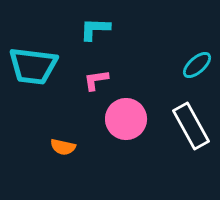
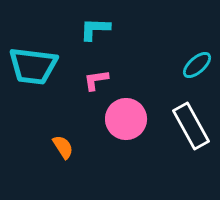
orange semicircle: rotated 135 degrees counterclockwise
